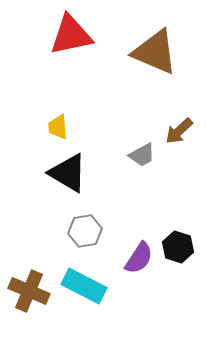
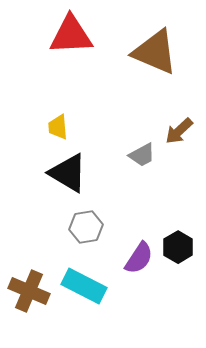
red triangle: rotated 9 degrees clockwise
gray hexagon: moved 1 px right, 4 px up
black hexagon: rotated 12 degrees clockwise
